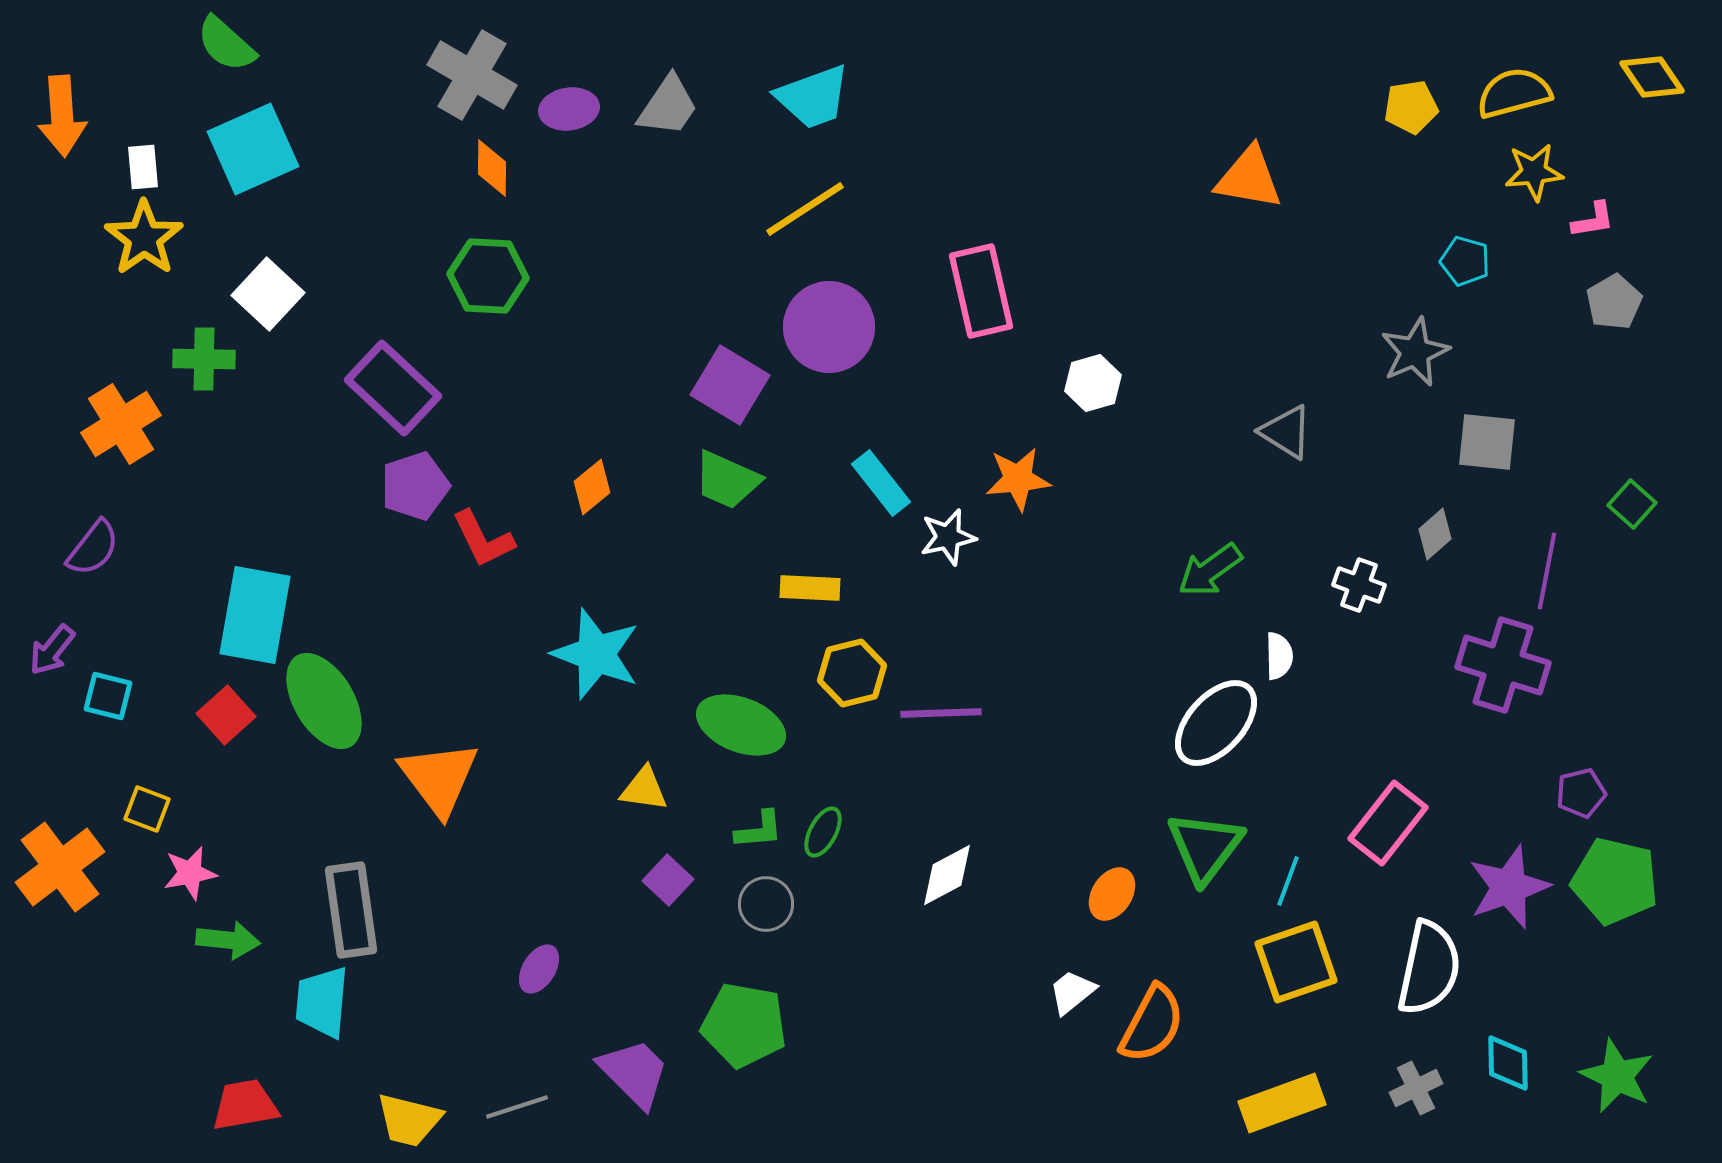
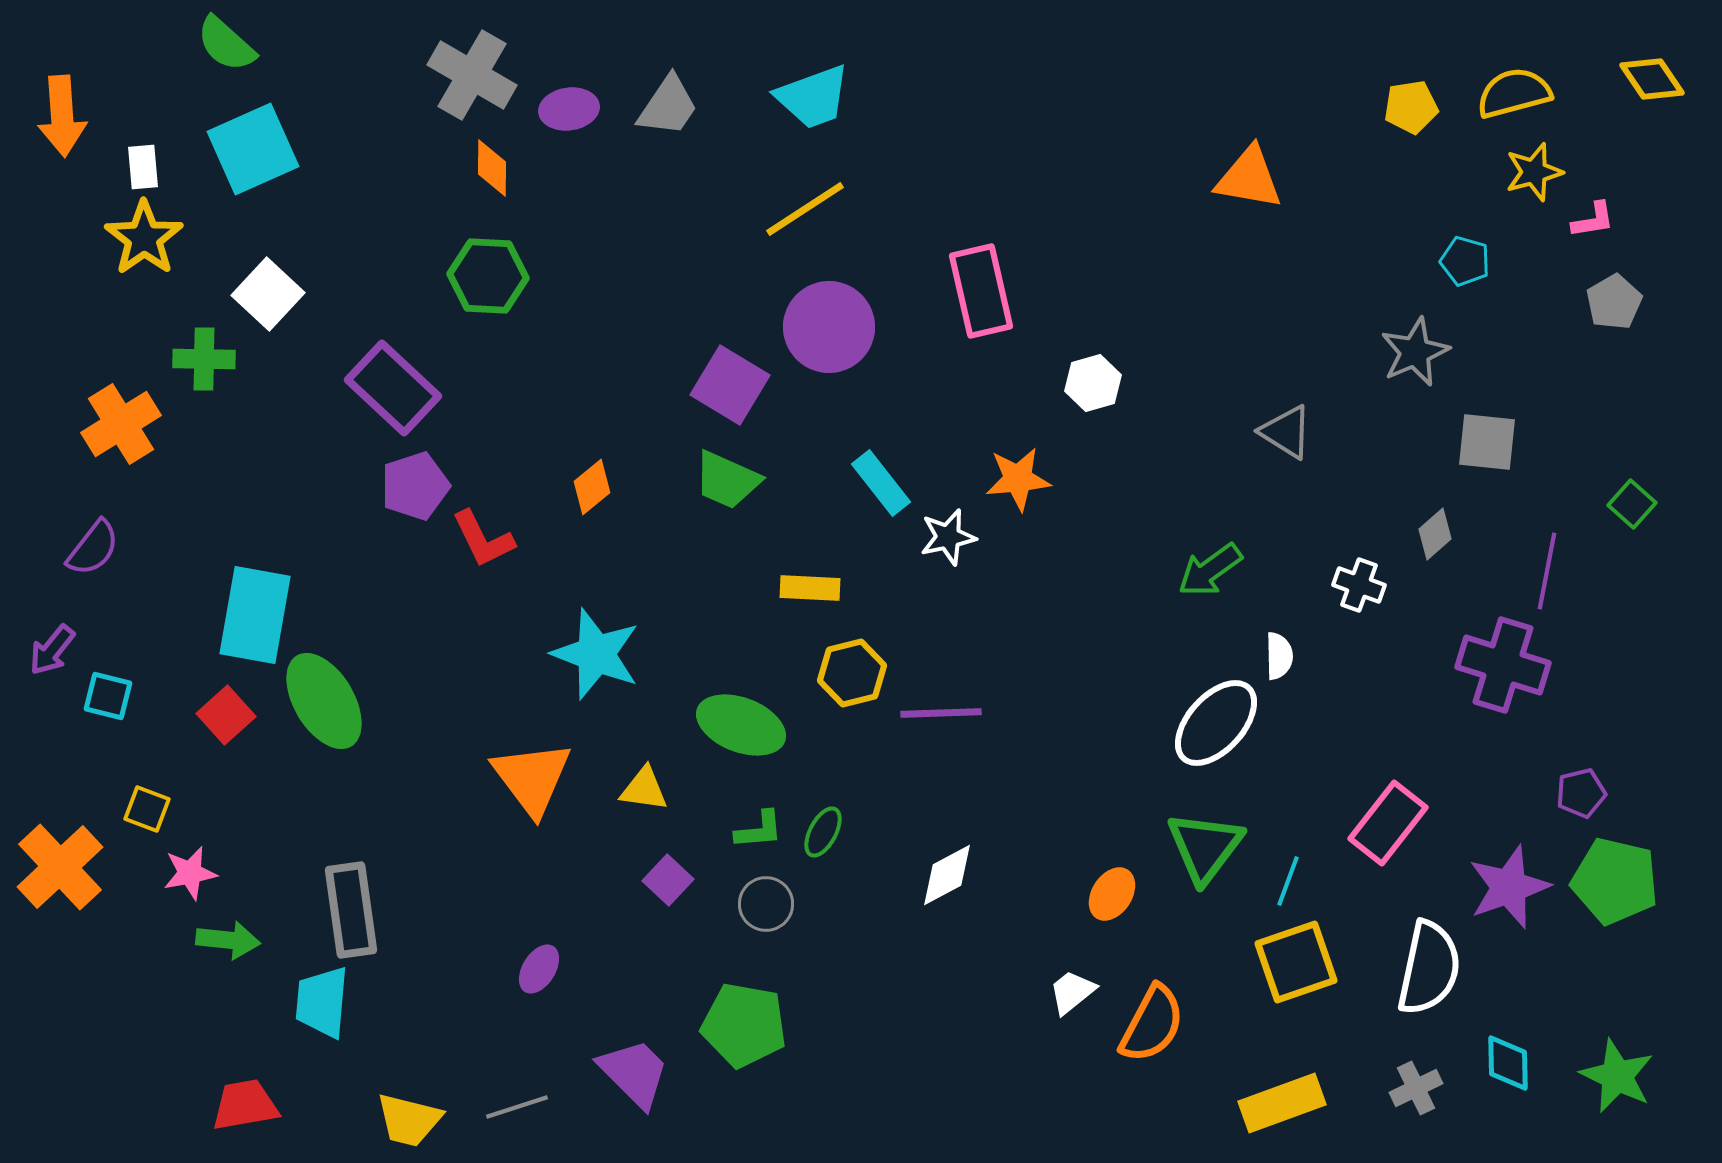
yellow diamond at (1652, 77): moved 2 px down
yellow star at (1534, 172): rotated 10 degrees counterclockwise
orange triangle at (439, 778): moved 93 px right
orange cross at (60, 867): rotated 6 degrees counterclockwise
